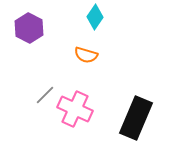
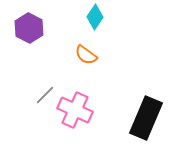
orange semicircle: rotated 20 degrees clockwise
pink cross: moved 1 px down
black rectangle: moved 10 px right
